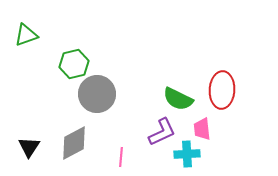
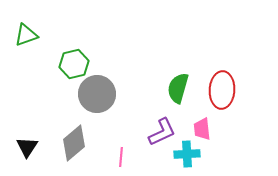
green semicircle: moved 11 px up; rotated 80 degrees clockwise
gray diamond: rotated 12 degrees counterclockwise
black triangle: moved 2 px left
